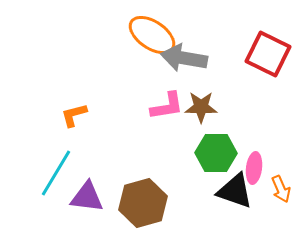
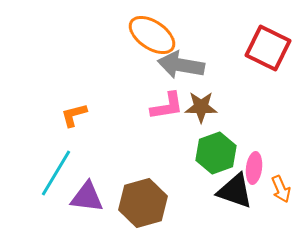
red square: moved 6 px up
gray arrow: moved 3 px left, 7 px down
green hexagon: rotated 21 degrees counterclockwise
